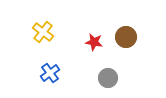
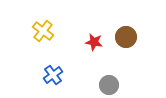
yellow cross: moved 1 px up
blue cross: moved 3 px right, 2 px down
gray circle: moved 1 px right, 7 px down
